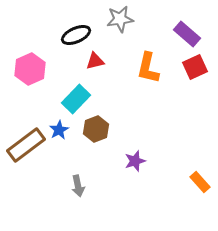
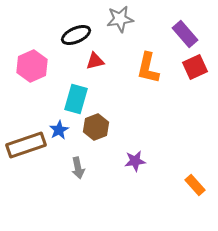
purple rectangle: moved 2 px left; rotated 8 degrees clockwise
pink hexagon: moved 2 px right, 3 px up
cyan rectangle: rotated 28 degrees counterclockwise
brown hexagon: moved 2 px up
brown rectangle: rotated 18 degrees clockwise
purple star: rotated 10 degrees clockwise
orange rectangle: moved 5 px left, 3 px down
gray arrow: moved 18 px up
